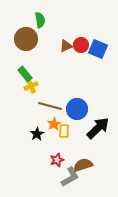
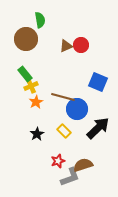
blue square: moved 33 px down
brown line: moved 13 px right, 9 px up
orange star: moved 18 px left, 22 px up
yellow rectangle: rotated 48 degrees counterclockwise
red star: moved 1 px right, 1 px down
gray L-shape: rotated 10 degrees clockwise
